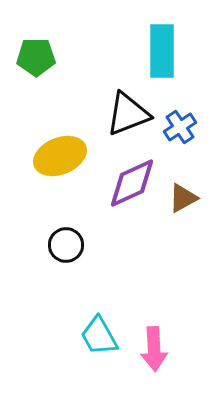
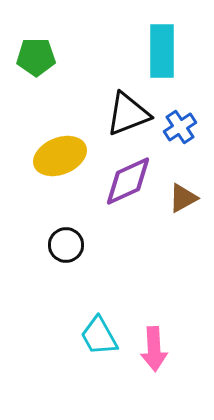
purple diamond: moved 4 px left, 2 px up
